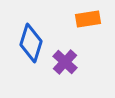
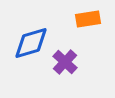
blue diamond: rotated 57 degrees clockwise
